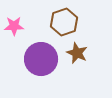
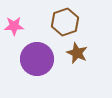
brown hexagon: moved 1 px right
purple circle: moved 4 px left
